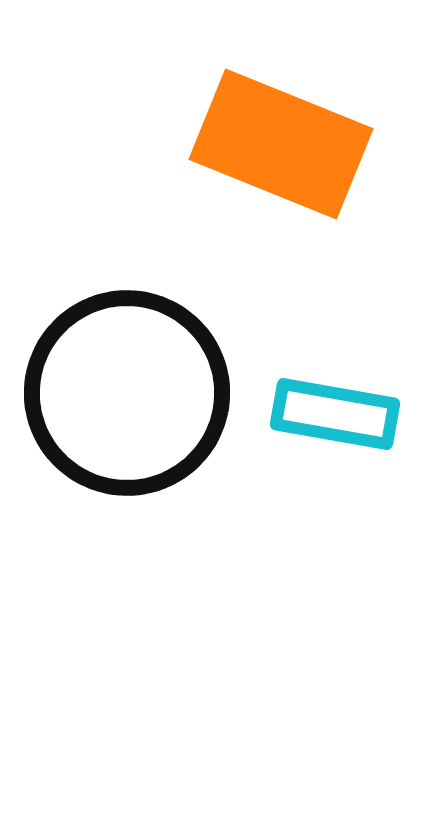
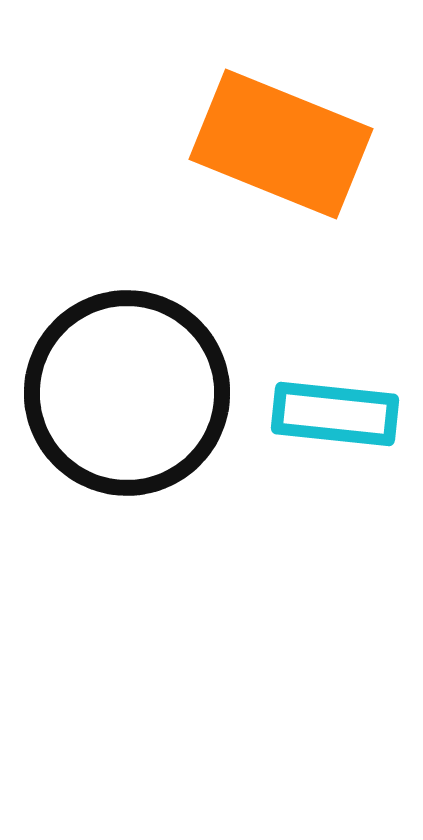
cyan rectangle: rotated 4 degrees counterclockwise
